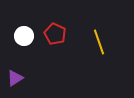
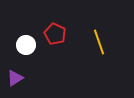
white circle: moved 2 px right, 9 px down
